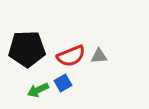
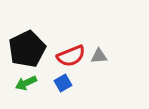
black pentagon: rotated 24 degrees counterclockwise
green arrow: moved 12 px left, 7 px up
